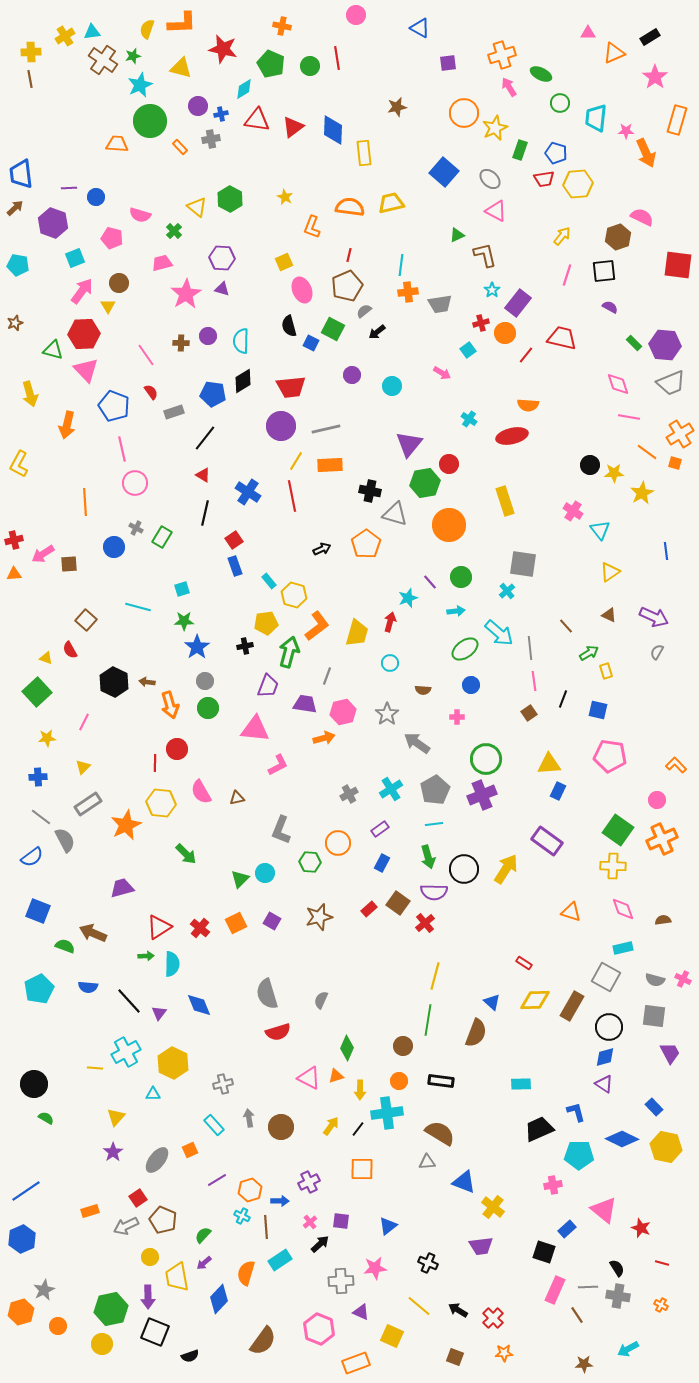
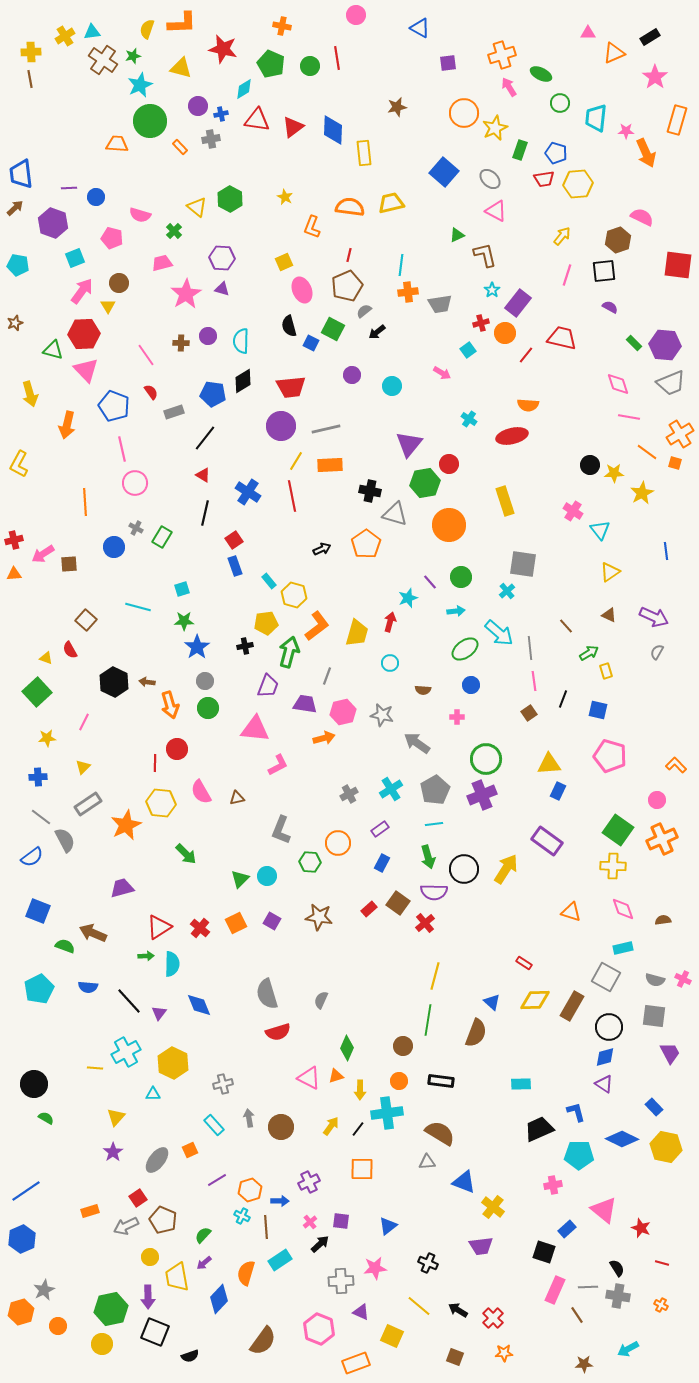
brown hexagon at (618, 237): moved 3 px down
gray star at (387, 714): moved 5 px left, 1 px down; rotated 25 degrees counterclockwise
pink pentagon at (610, 756): rotated 8 degrees clockwise
cyan circle at (265, 873): moved 2 px right, 3 px down
brown star at (319, 917): rotated 24 degrees clockwise
